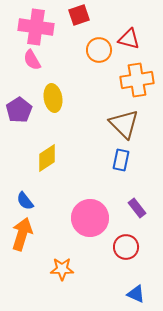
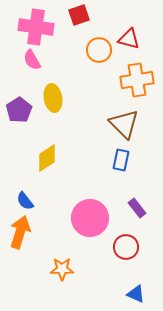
orange arrow: moved 2 px left, 2 px up
